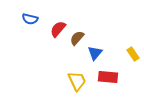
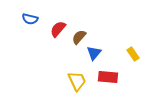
brown semicircle: moved 2 px right, 1 px up
blue triangle: moved 1 px left
